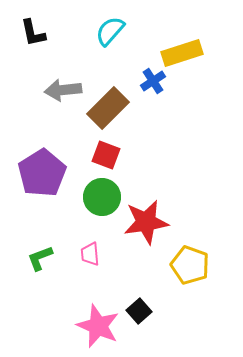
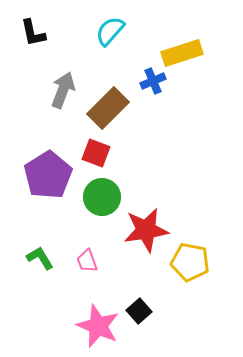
blue cross: rotated 10 degrees clockwise
gray arrow: rotated 117 degrees clockwise
red square: moved 10 px left, 2 px up
purple pentagon: moved 6 px right, 2 px down
red star: moved 8 px down
pink trapezoid: moved 3 px left, 7 px down; rotated 15 degrees counterclockwise
green L-shape: rotated 80 degrees clockwise
yellow pentagon: moved 3 px up; rotated 9 degrees counterclockwise
